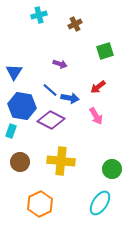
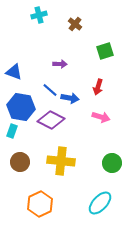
brown cross: rotated 24 degrees counterclockwise
purple arrow: rotated 16 degrees counterclockwise
blue triangle: rotated 42 degrees counterclockwise
red arrow: rotated 35 degrees counterclockwise
blue hexagon: moved 1 px left, 1 px down
pink arrow: moved 5 px right, 1 px down; rotated 42 degrees counterclockwise
cyan rectangle: moved 1 px right
green circle: moved 6 px up
cyan ellipse: rotated 10 degrees clockwise
